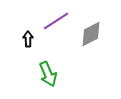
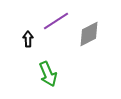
gray diamond: moved 2 px left
